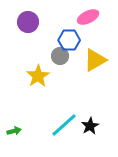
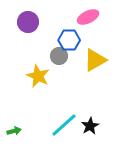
gray circle: moved 1 px left
yellow star: rotated 15 degrees counterclockwise
